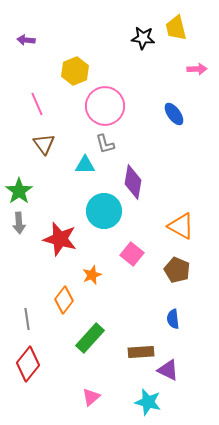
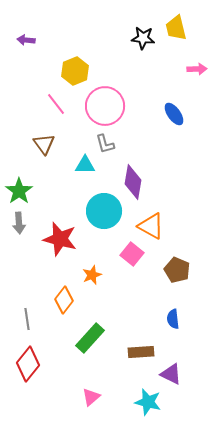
pink line: moved 19 px right; rotated 15 degrees counterclockwise
orange triangle: moved 30 px left
purple triangle: moved 3 px right, 4 px down
